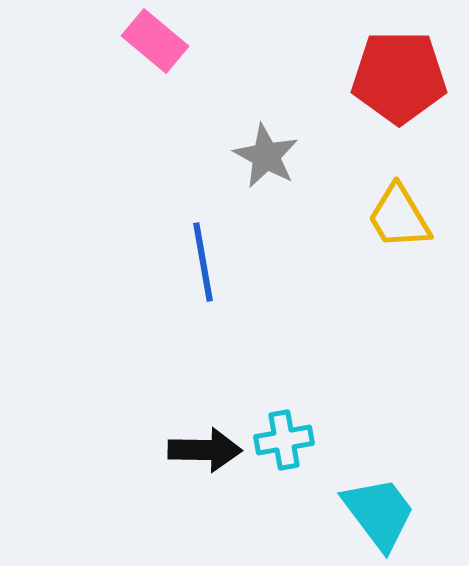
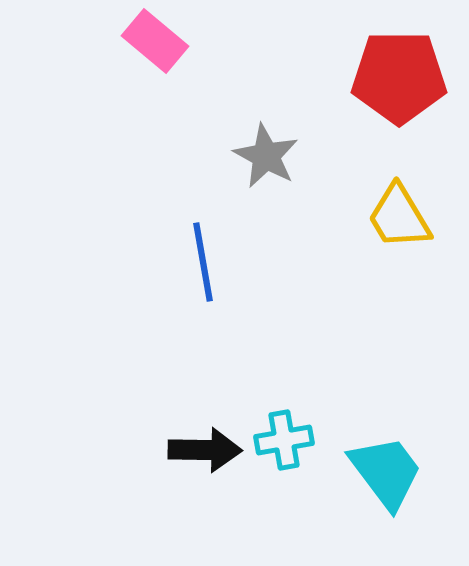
cyan trapezoid: moved 7 px right, 41 px up
